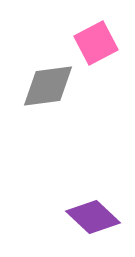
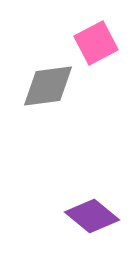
purple diamond: moved 1 px left, 1 px up; rotated 4 degrees counterclockwise
